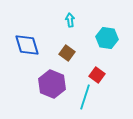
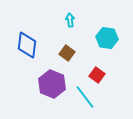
blue diamond: rotated 24 degrees clockwise
cyan line: rotated 55 degrees counterclockwise
